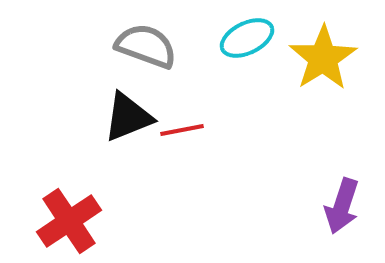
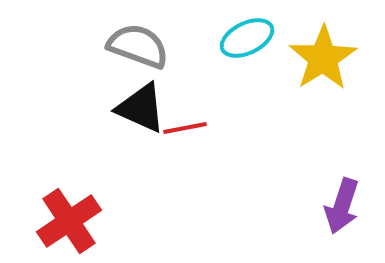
gray semicircle: moved 8 px left
black triangle: moved 13 px right, 9 px up; rotated 46 degrees clockwise
red line: moved 3 px right, 2 px up
